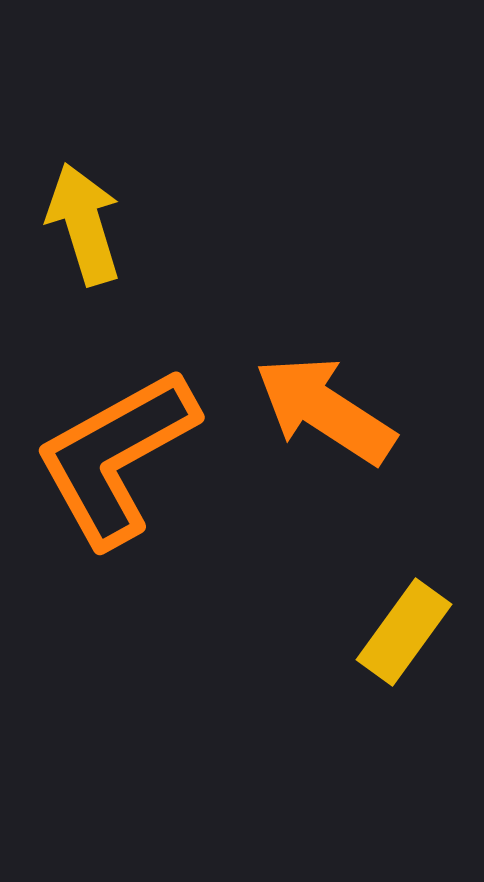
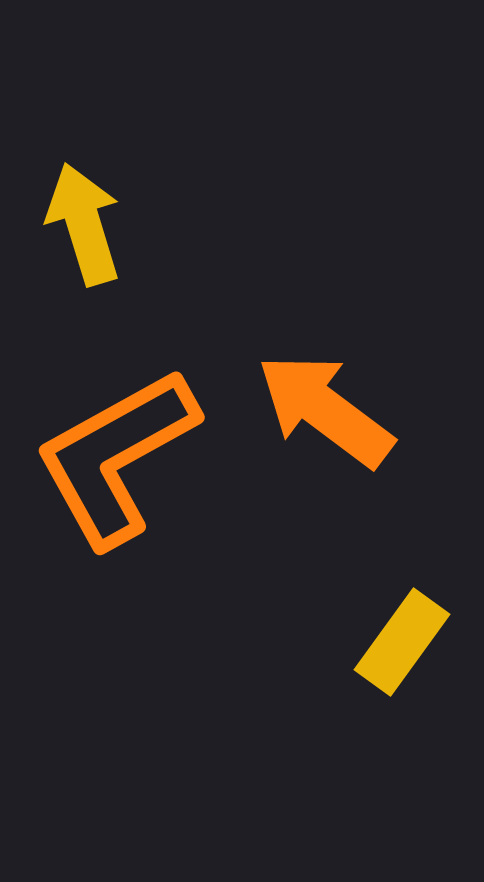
orange arrow: rotated 4 degrees clockwise
yellow rectangle: moved 2 px left, 10 px down
